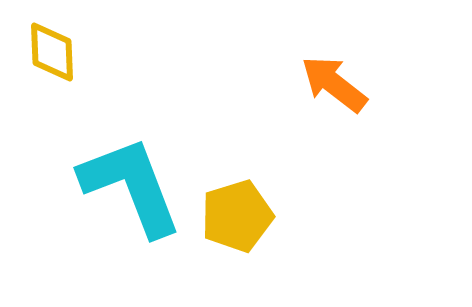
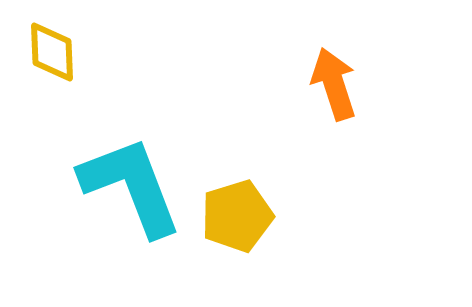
orange arrow: rotated 34 degrees clockwise
